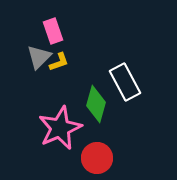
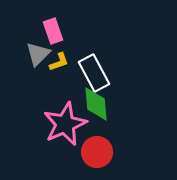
gray triangle: moved 1 px left, 3 px up
white rectangle: moved 31 px left, 9 px up
green diamond: rotated 21 degrees counterclockwise
pink star: moved 5 px right, 4 px up
red circle: moved 6 px up
